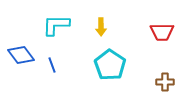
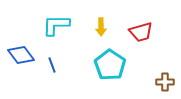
red trapezoid: moved 21 px left; rotated 15 degrees counterclockwise
